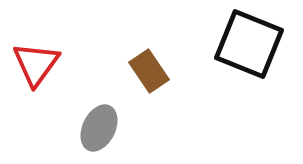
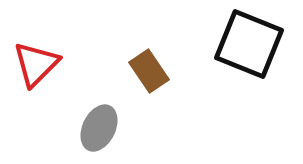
red triangle: rotated 9 degrees clockwise
